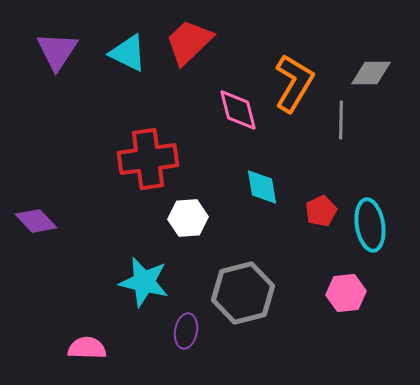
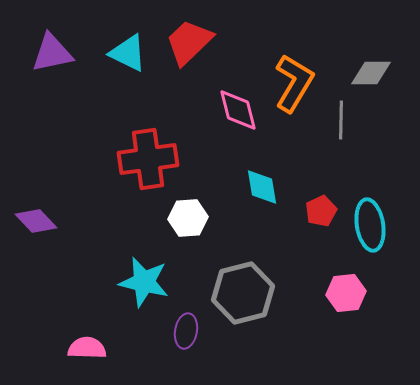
purple triangle: moved 5 px left, 2 px down; rotated 45 degrees clockwise
